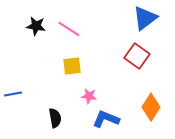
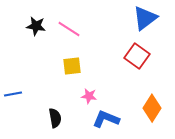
orange diamond: moved 1 px right, 1 px down
